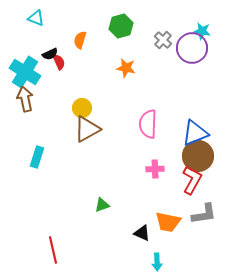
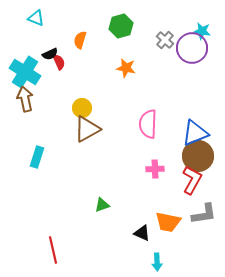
gray cross: moved 2 px right
